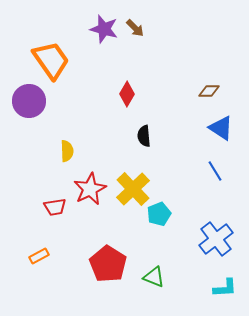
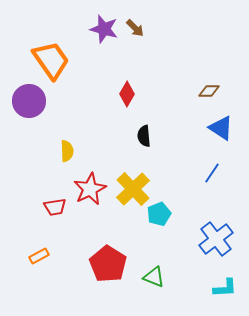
blue line: moved 3 px left, 2 px down; rotated 65 degrees clockwise
